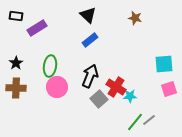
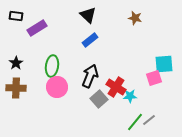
green ellipse: moved 2 px right
pink square: moved 15 px left, 11 px up
